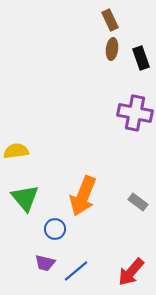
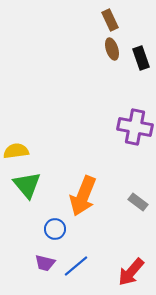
brown ellipse: rotated 25 degrees counterclockwise
purple cross: moved 14 px down
green triangle: moved 2 px right, 13 px up
blue line: moved 5 px up
